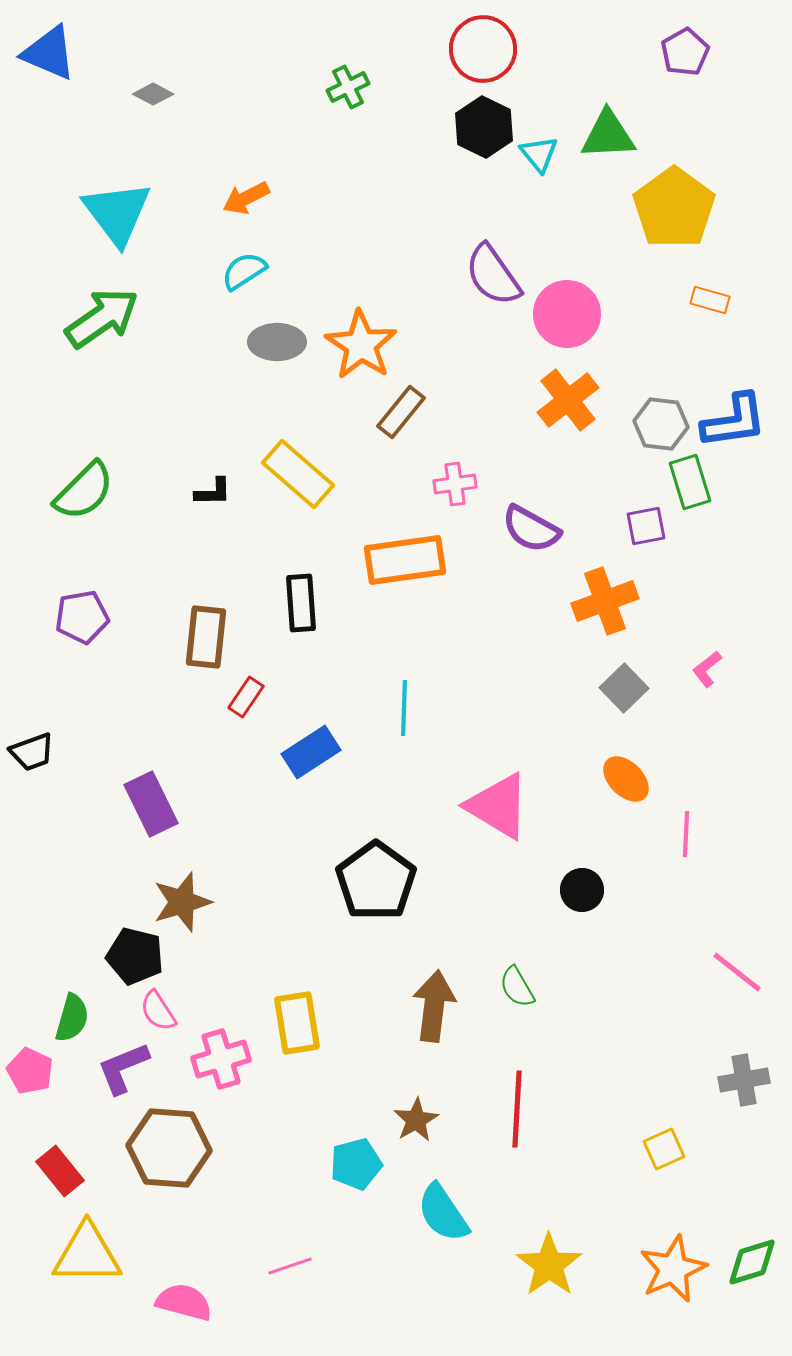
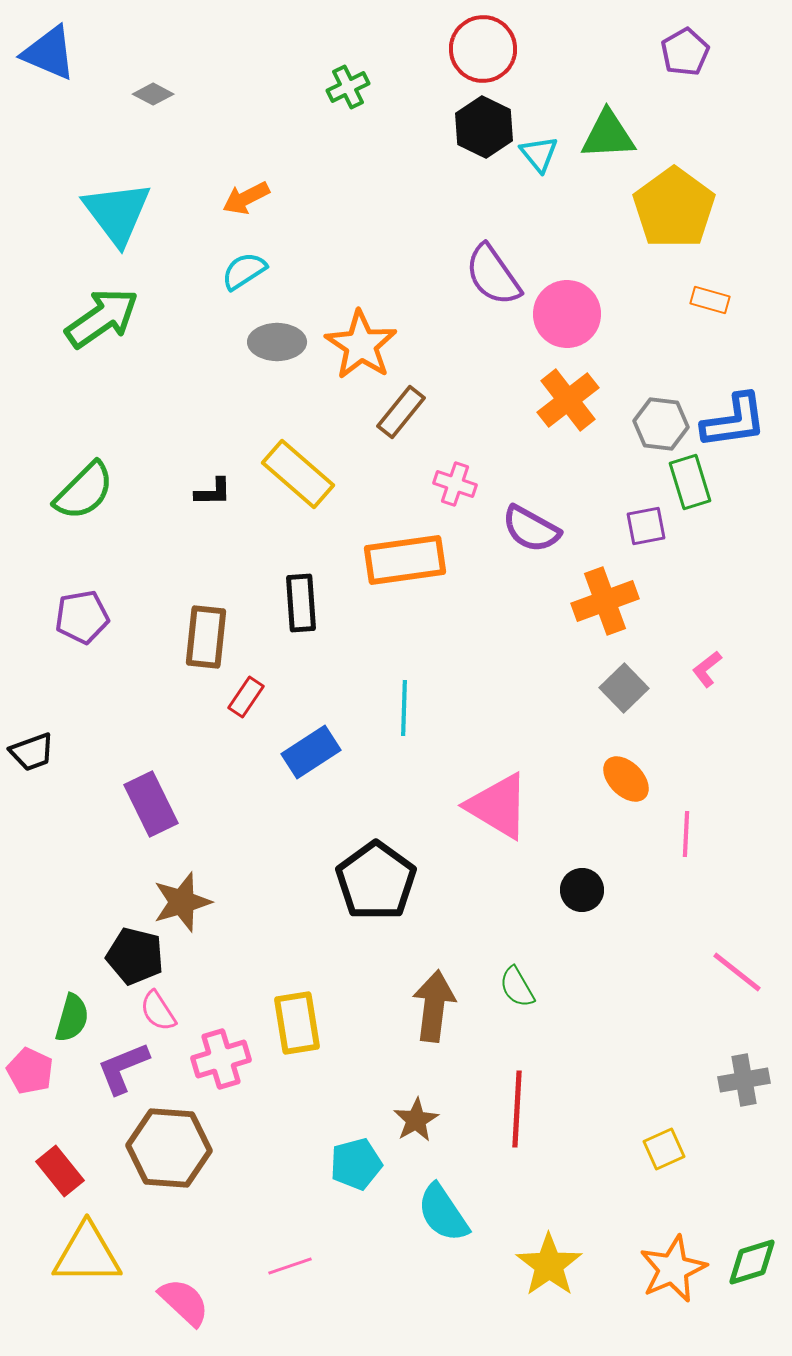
pink cross at (455, 484): rotated 27 degrees clockwise
pink semicircle at (184, 1302): rotated 28 degrees clockwise
